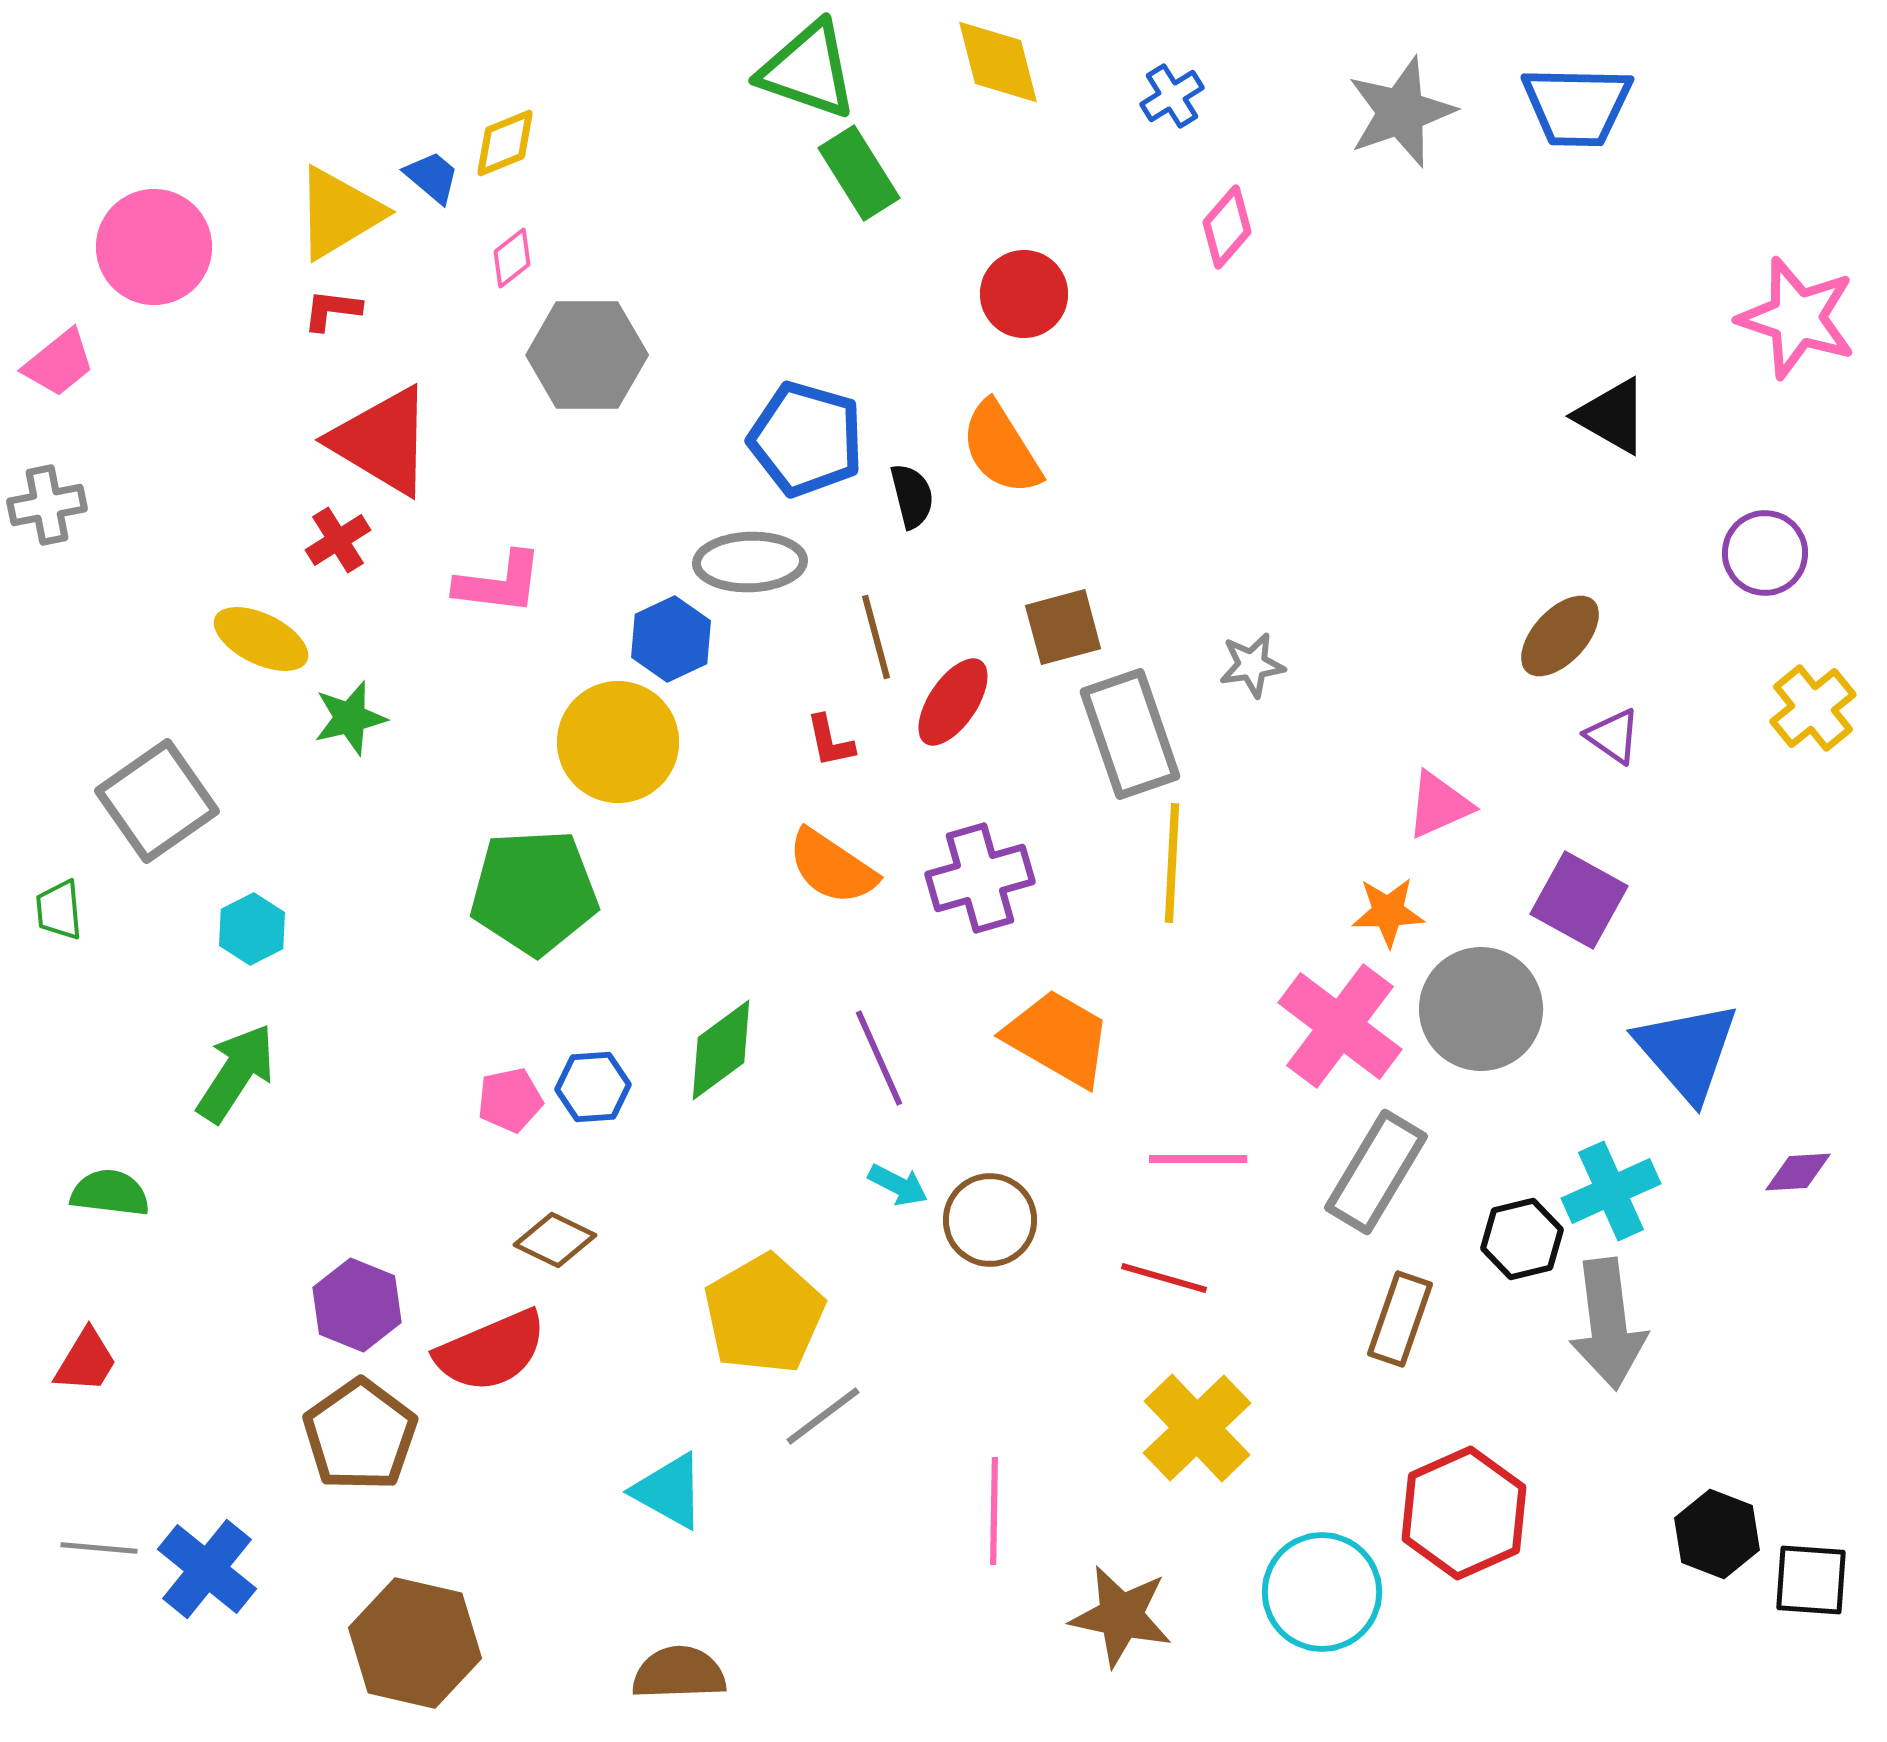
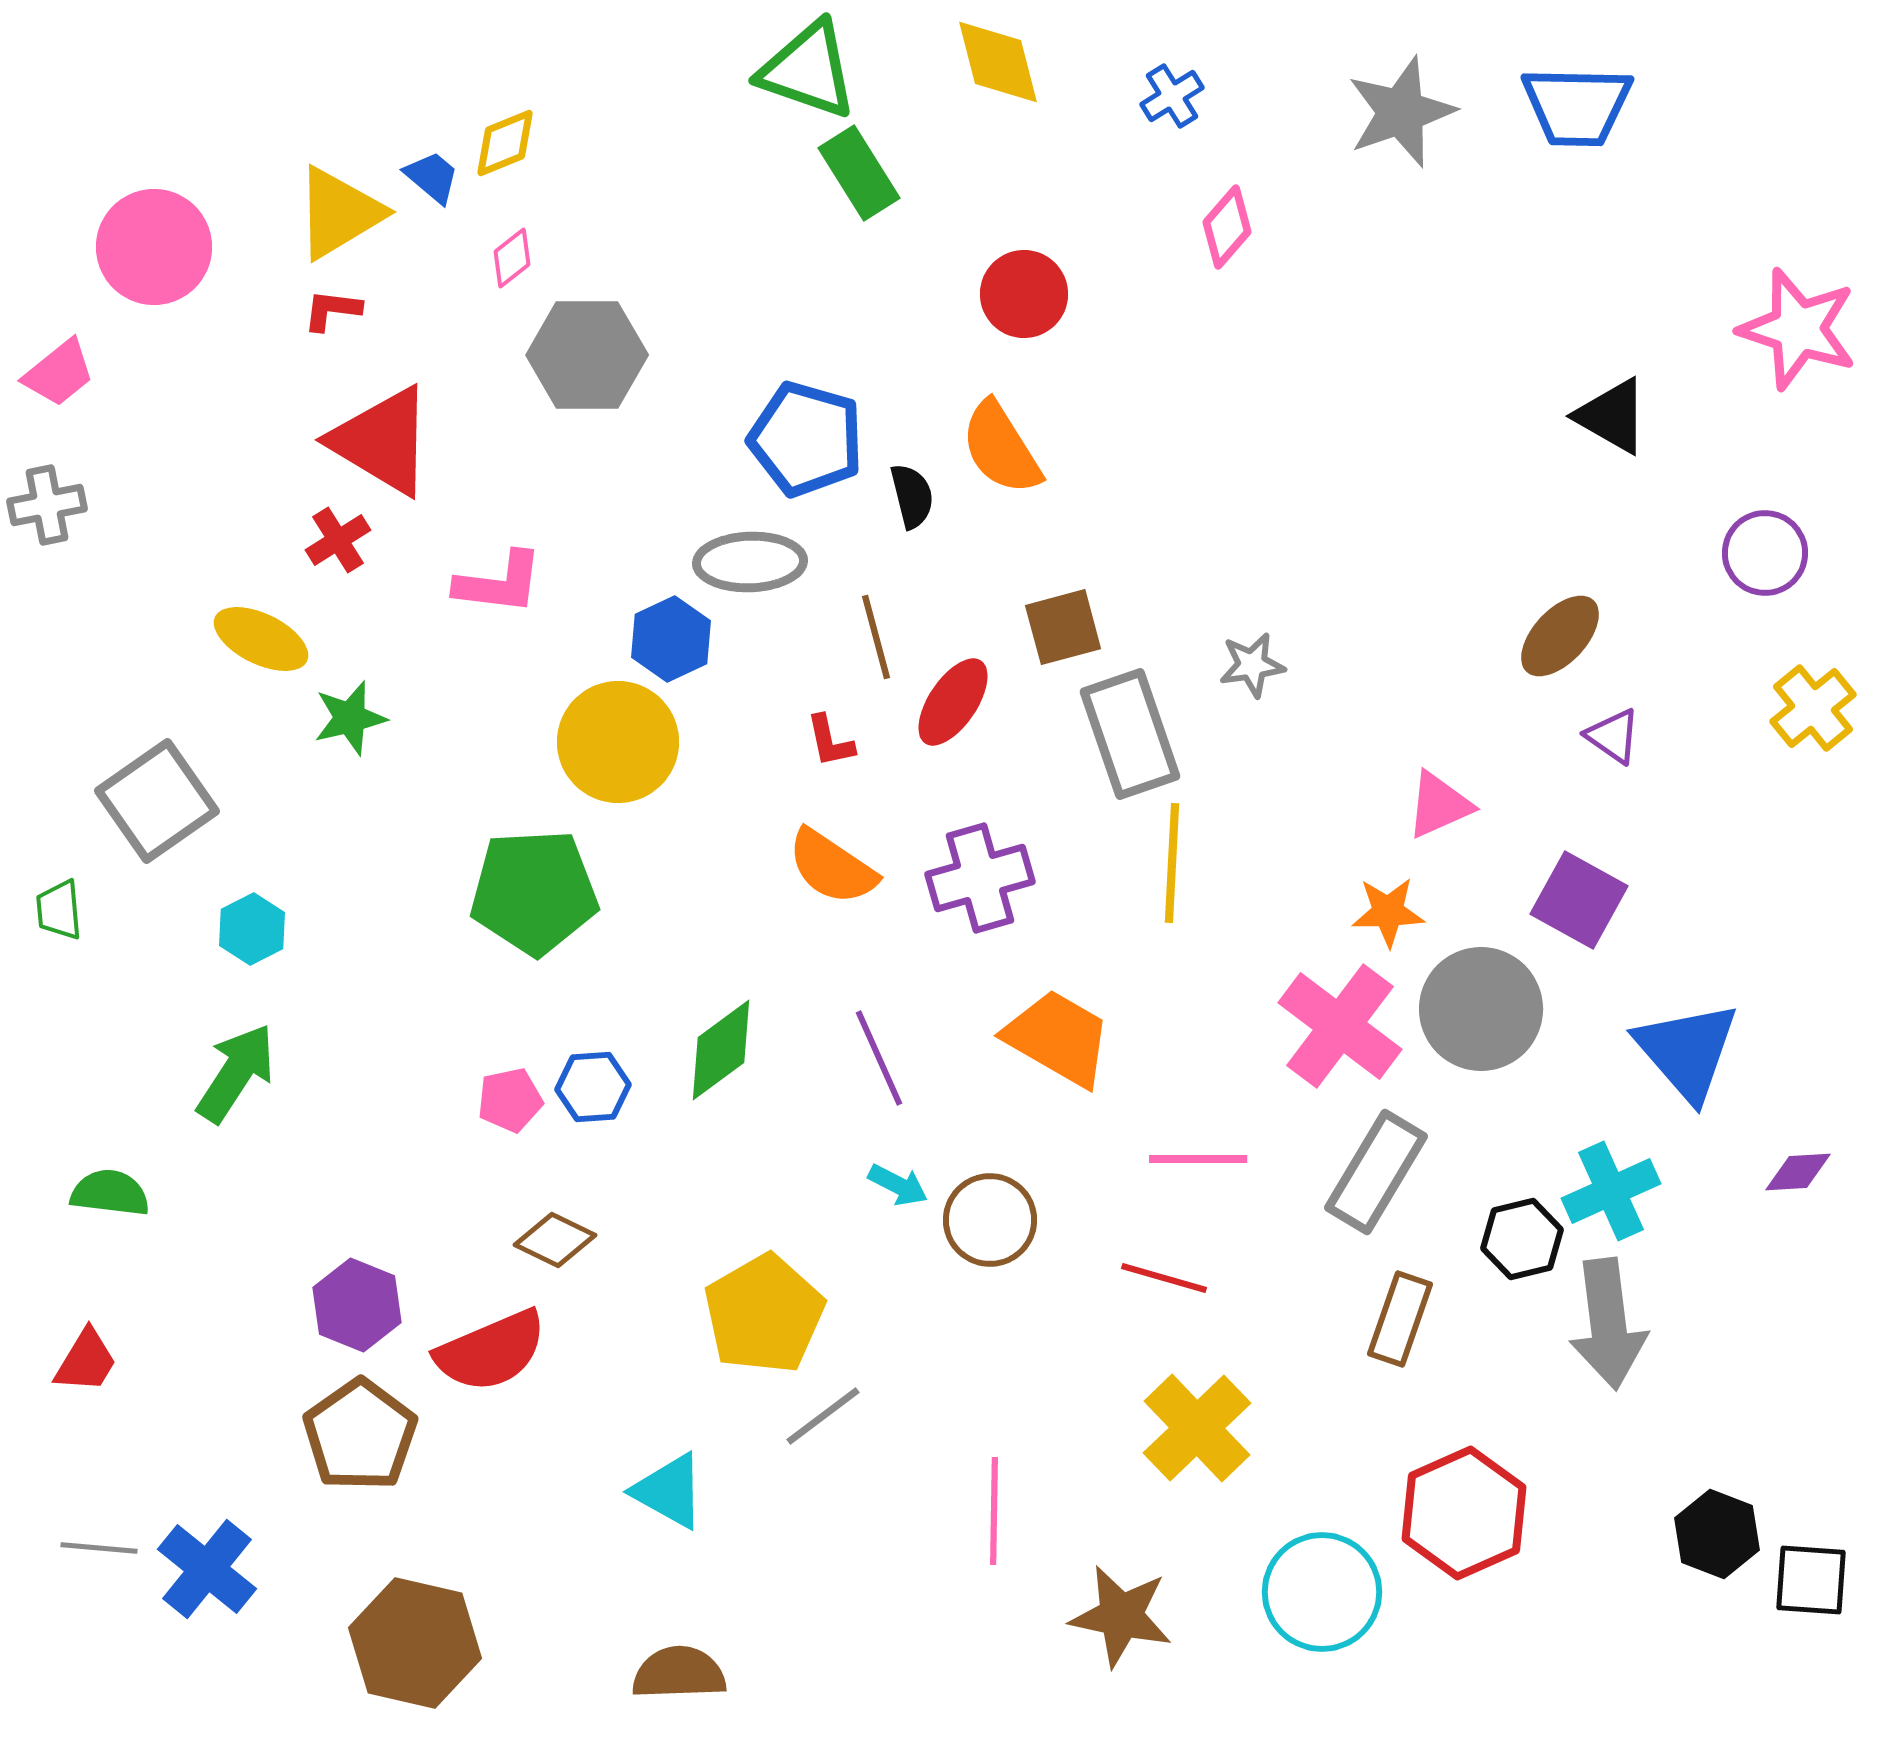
pink star at (1797, 318): moved 1 px right, 11 px down
pink trapezoid at (59, 363): moved 10 px down
